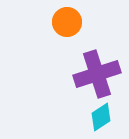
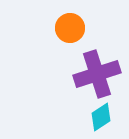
orange circle: moved 3 px right, 6 px down
